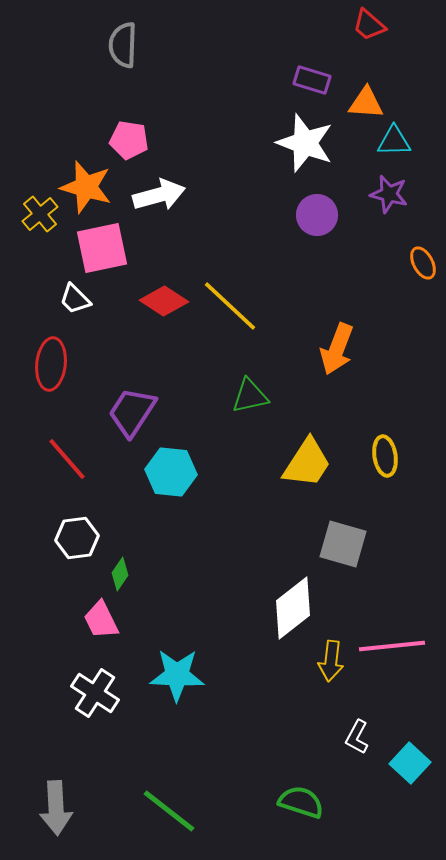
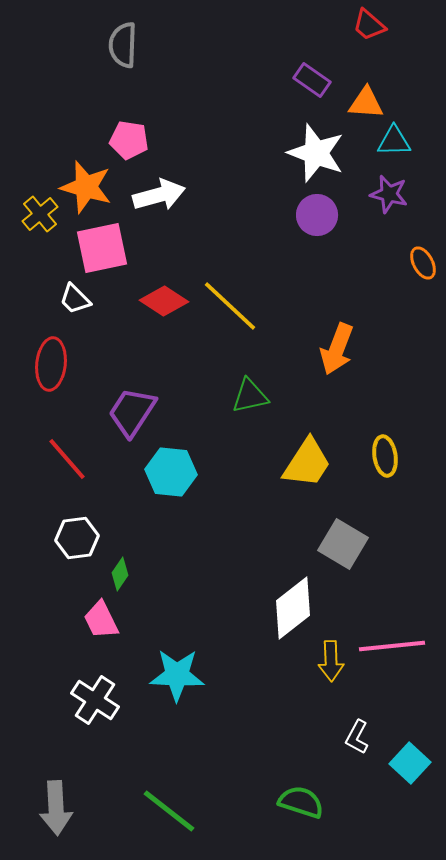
purple rectangle: rotated 18 degrees clockwise
white star: moved 11 px right, 10 px down
gray square: rotated 15 degrees clockwise
yellow arrow: rotated 9 degrees counterclockwise
white cross: moved 7 px down
